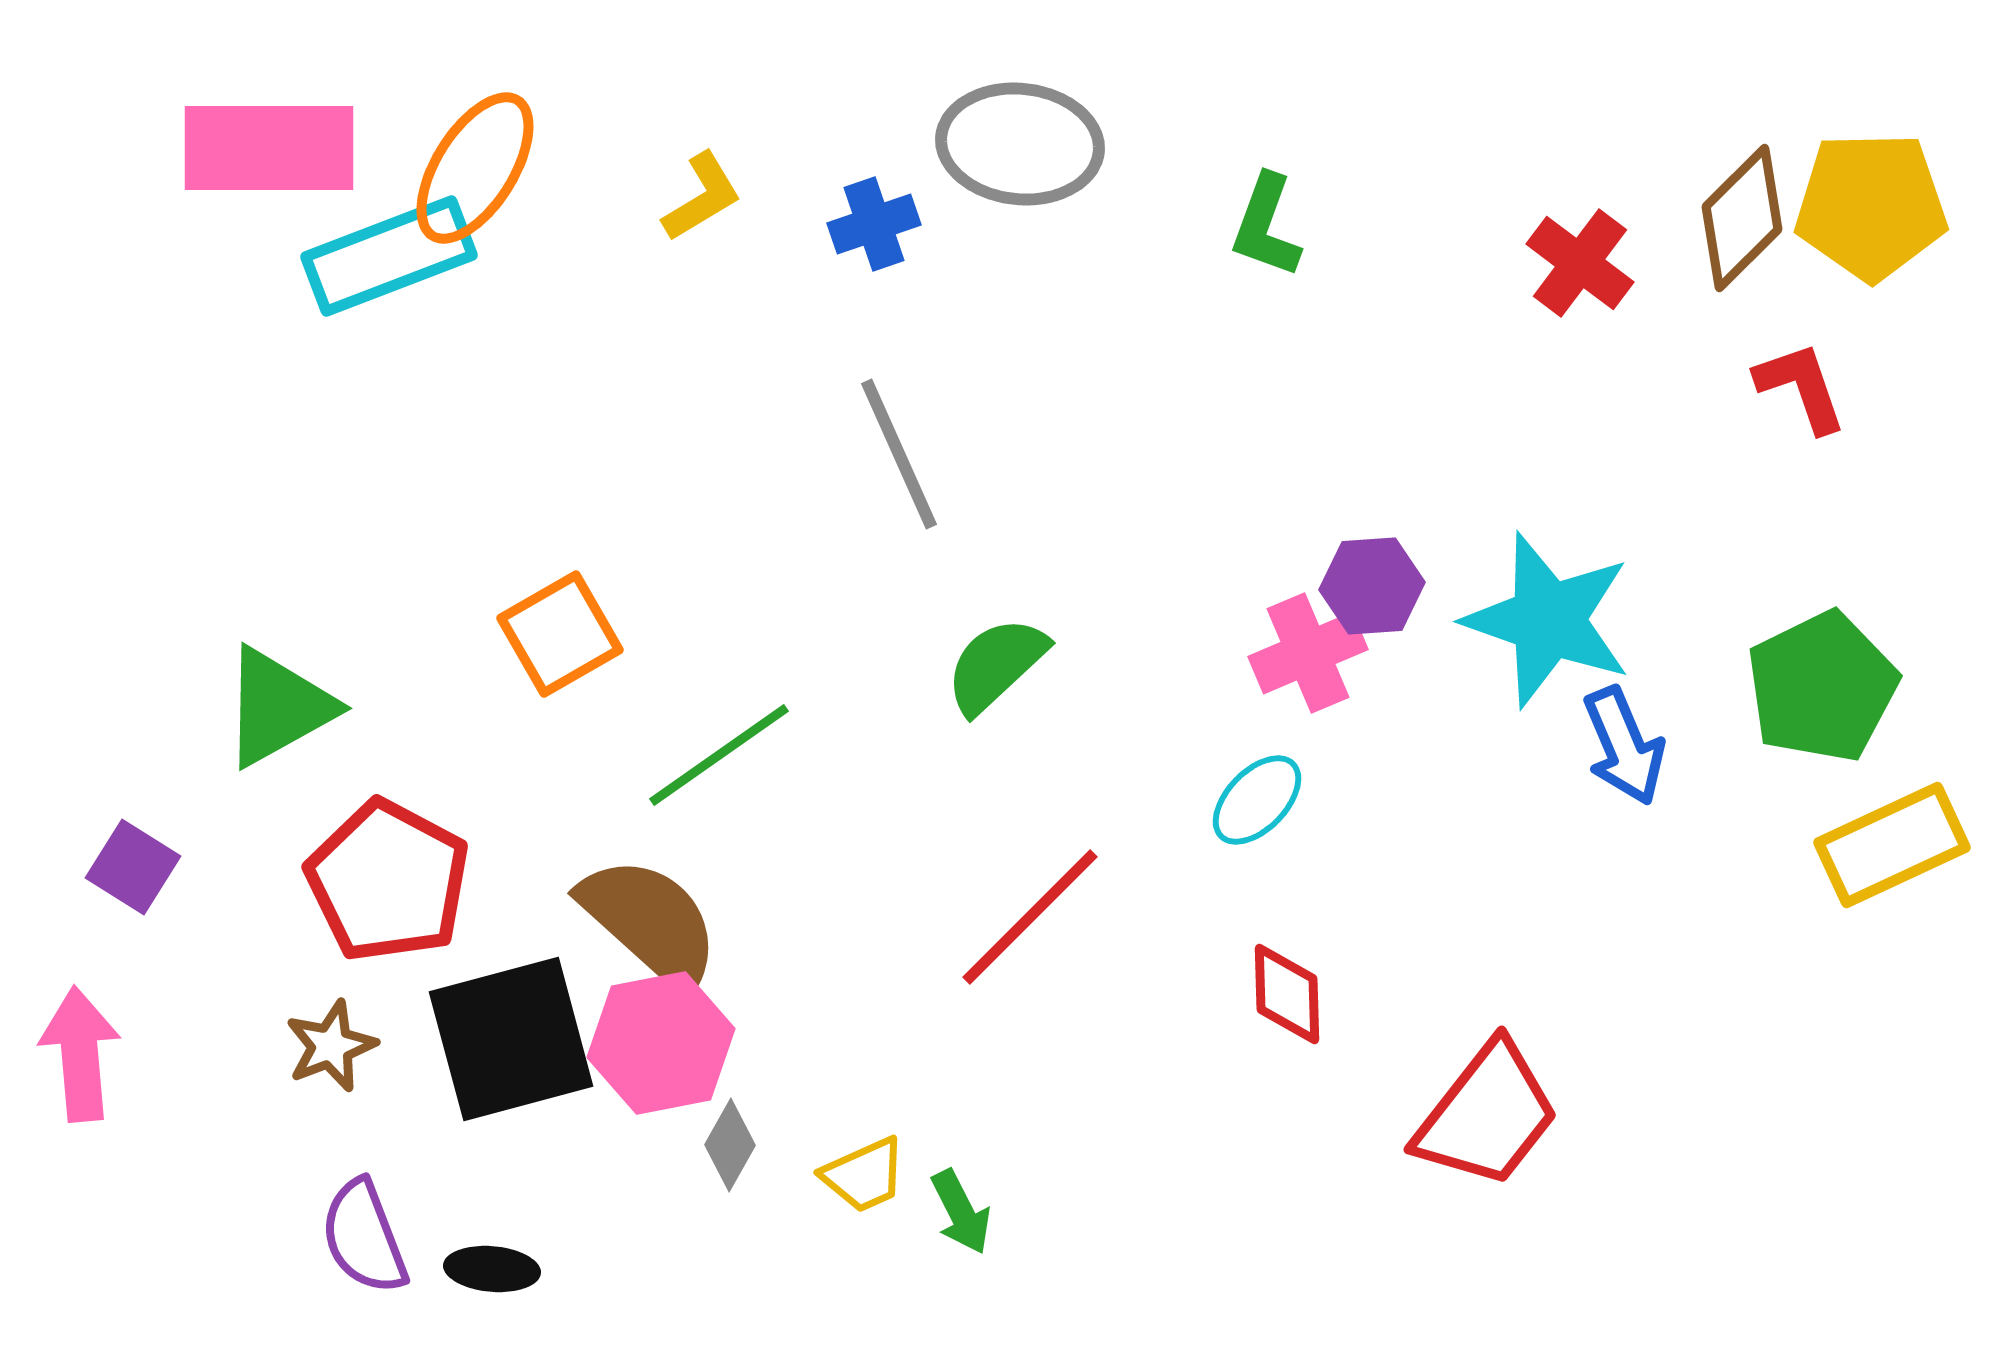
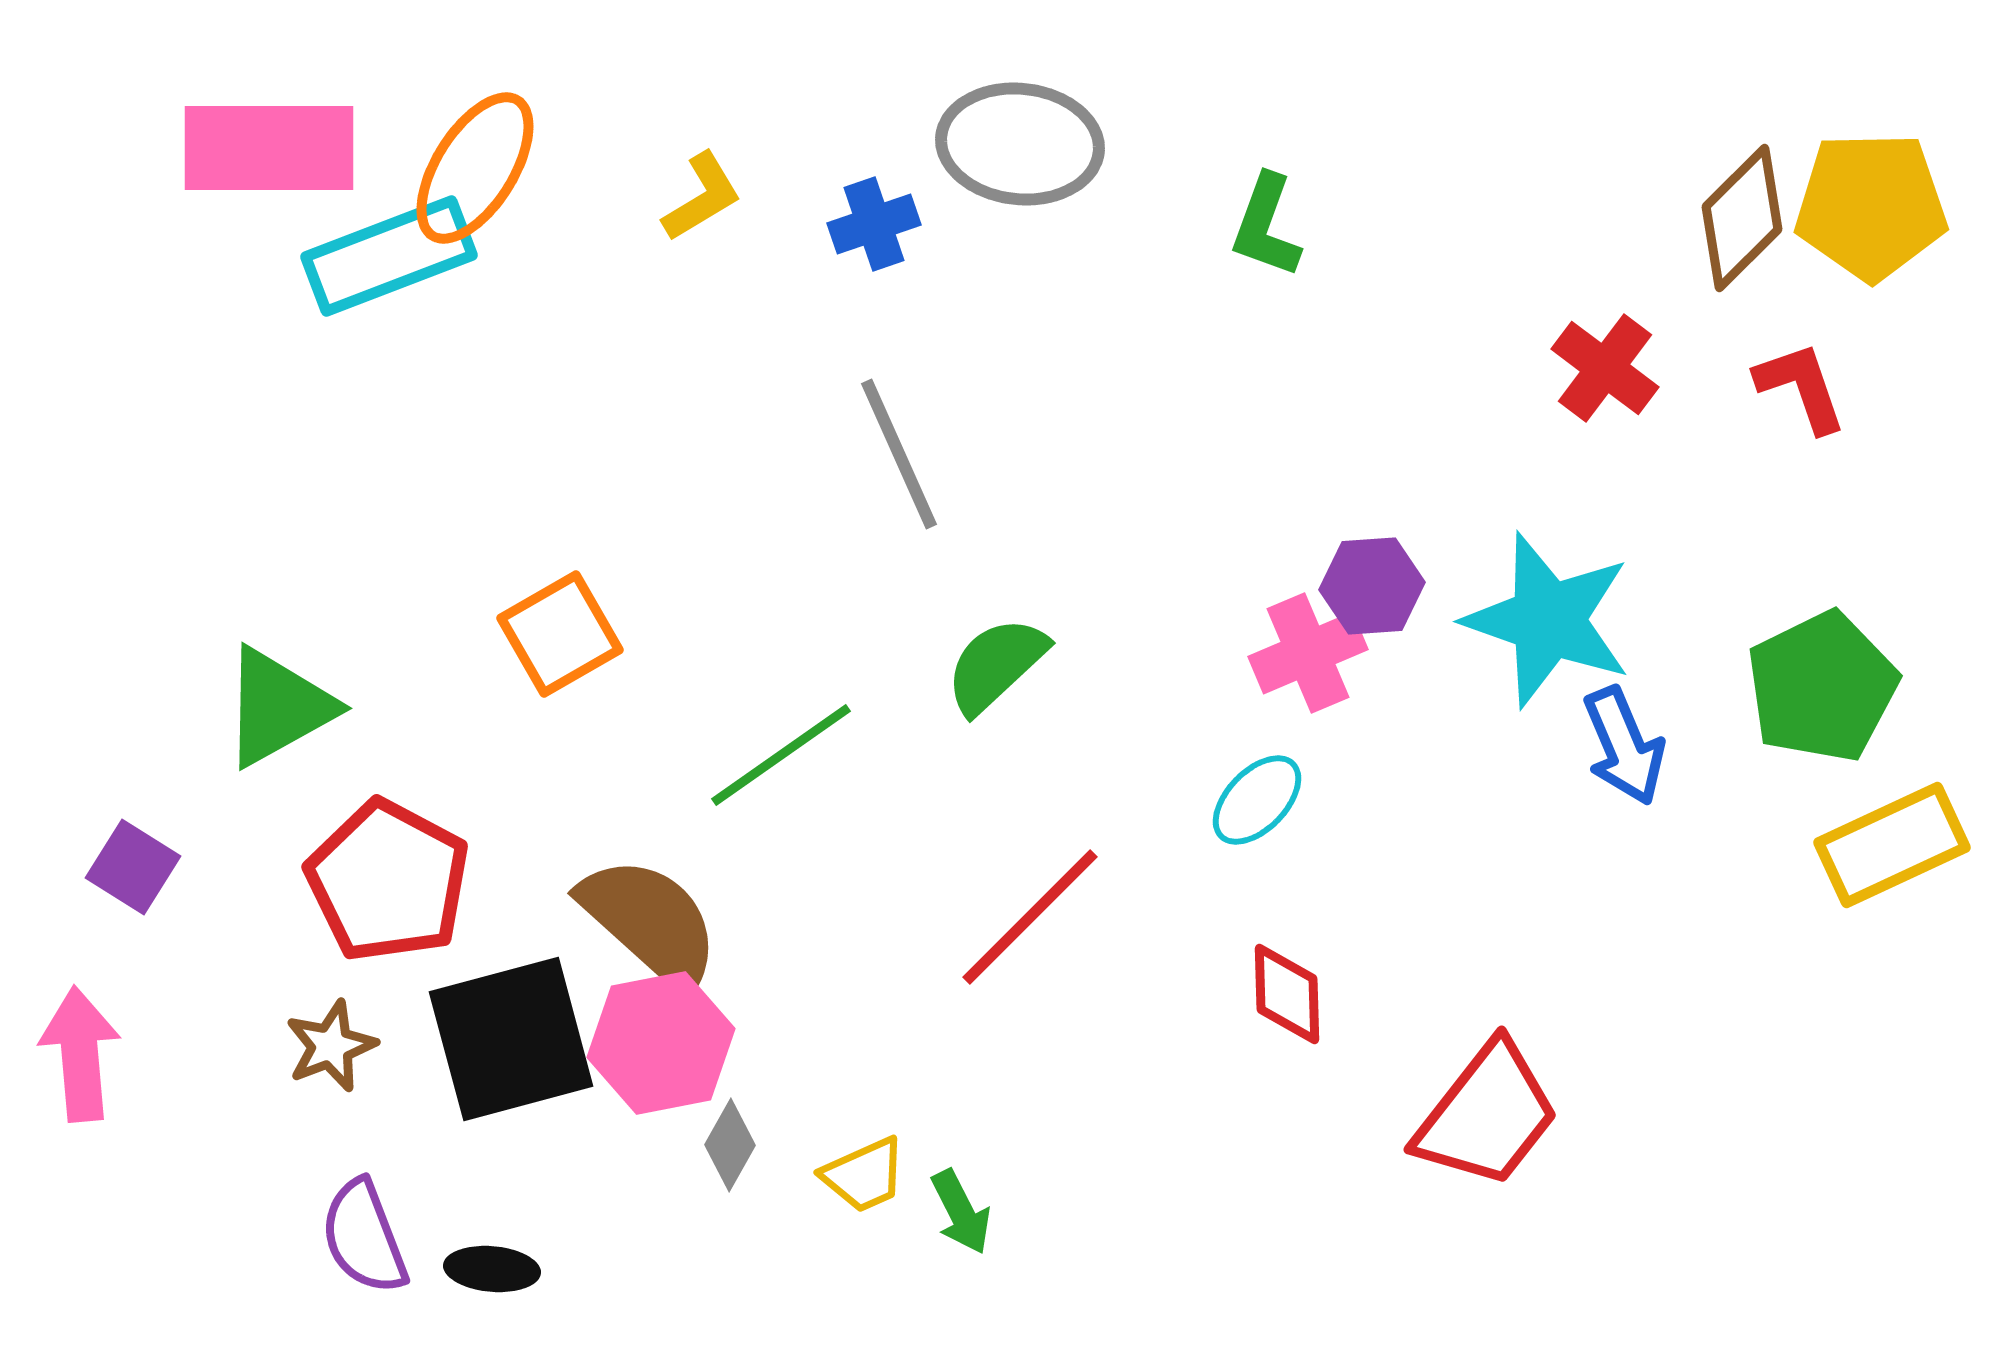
red cross: moved 25 px right, 105 px down
green line: moved 62 px right
